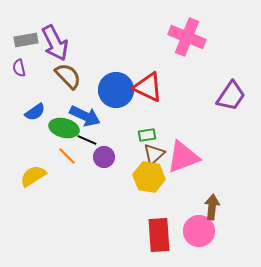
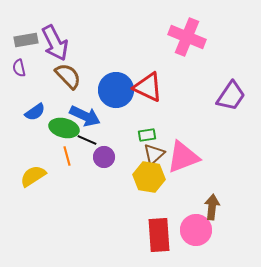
orange line: rotated 30 degrees clockwise
pink circle: moved 3 px left, 1 px up
